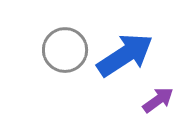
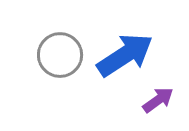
gray circle: moved 5 px left, 5 px down
